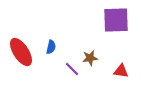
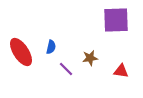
purple line: moved 6 px left
